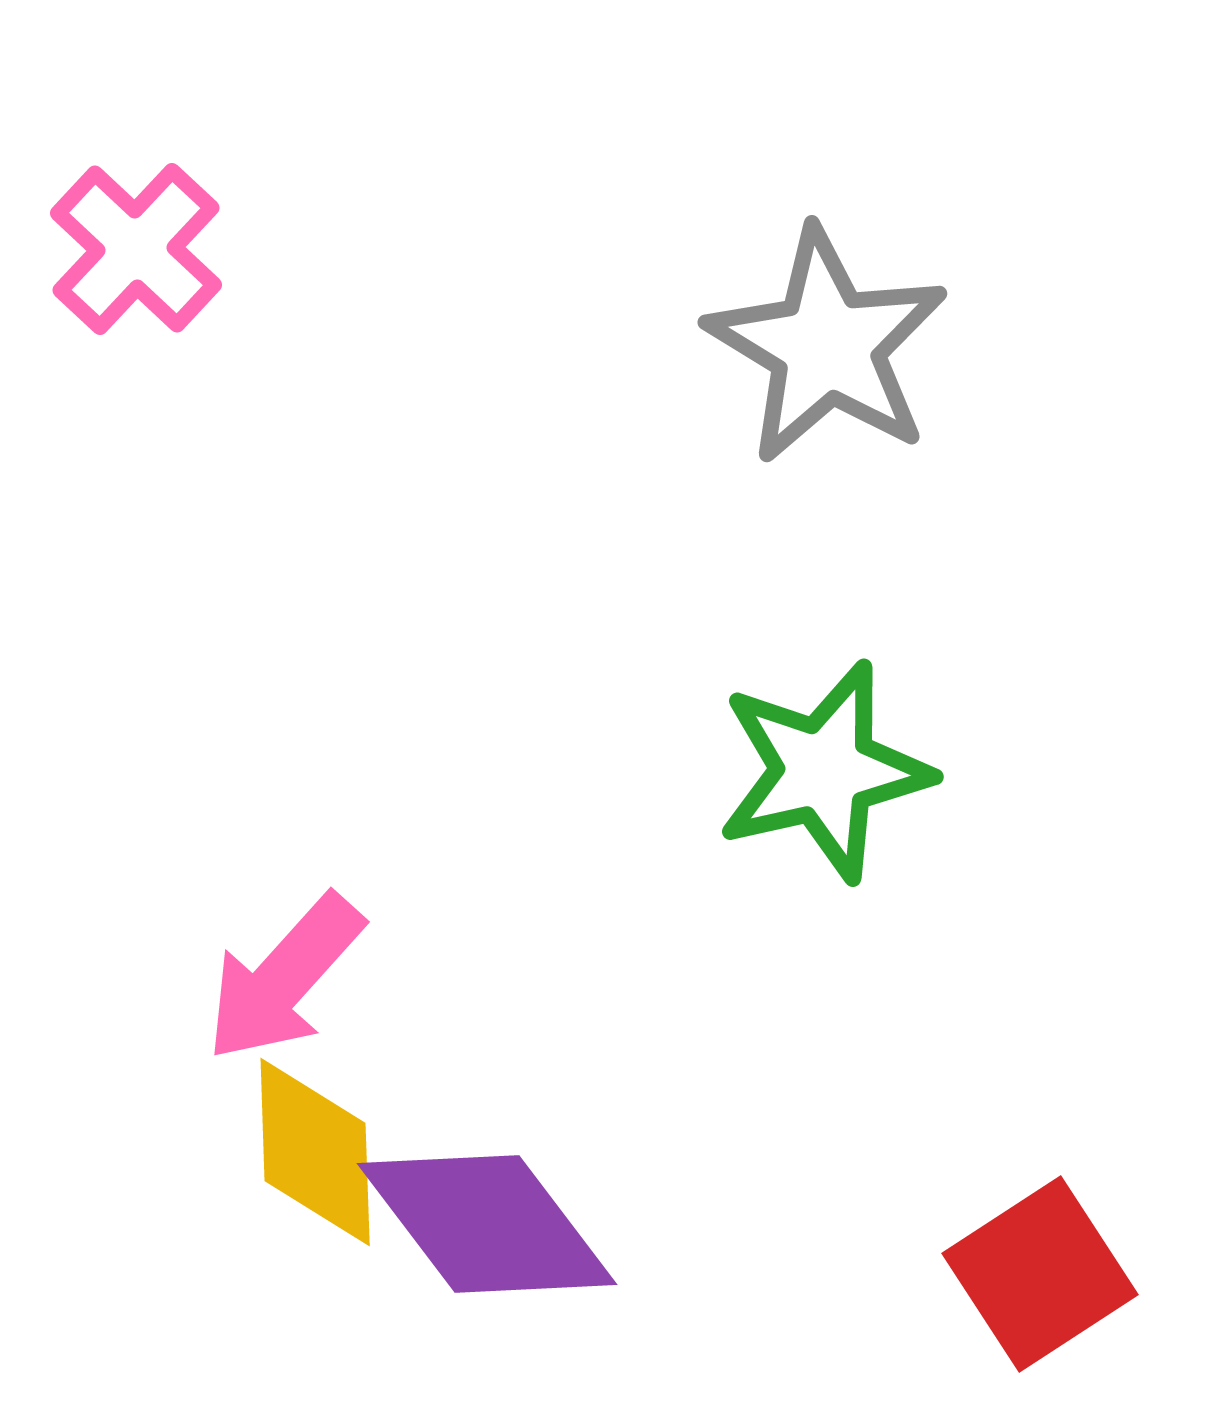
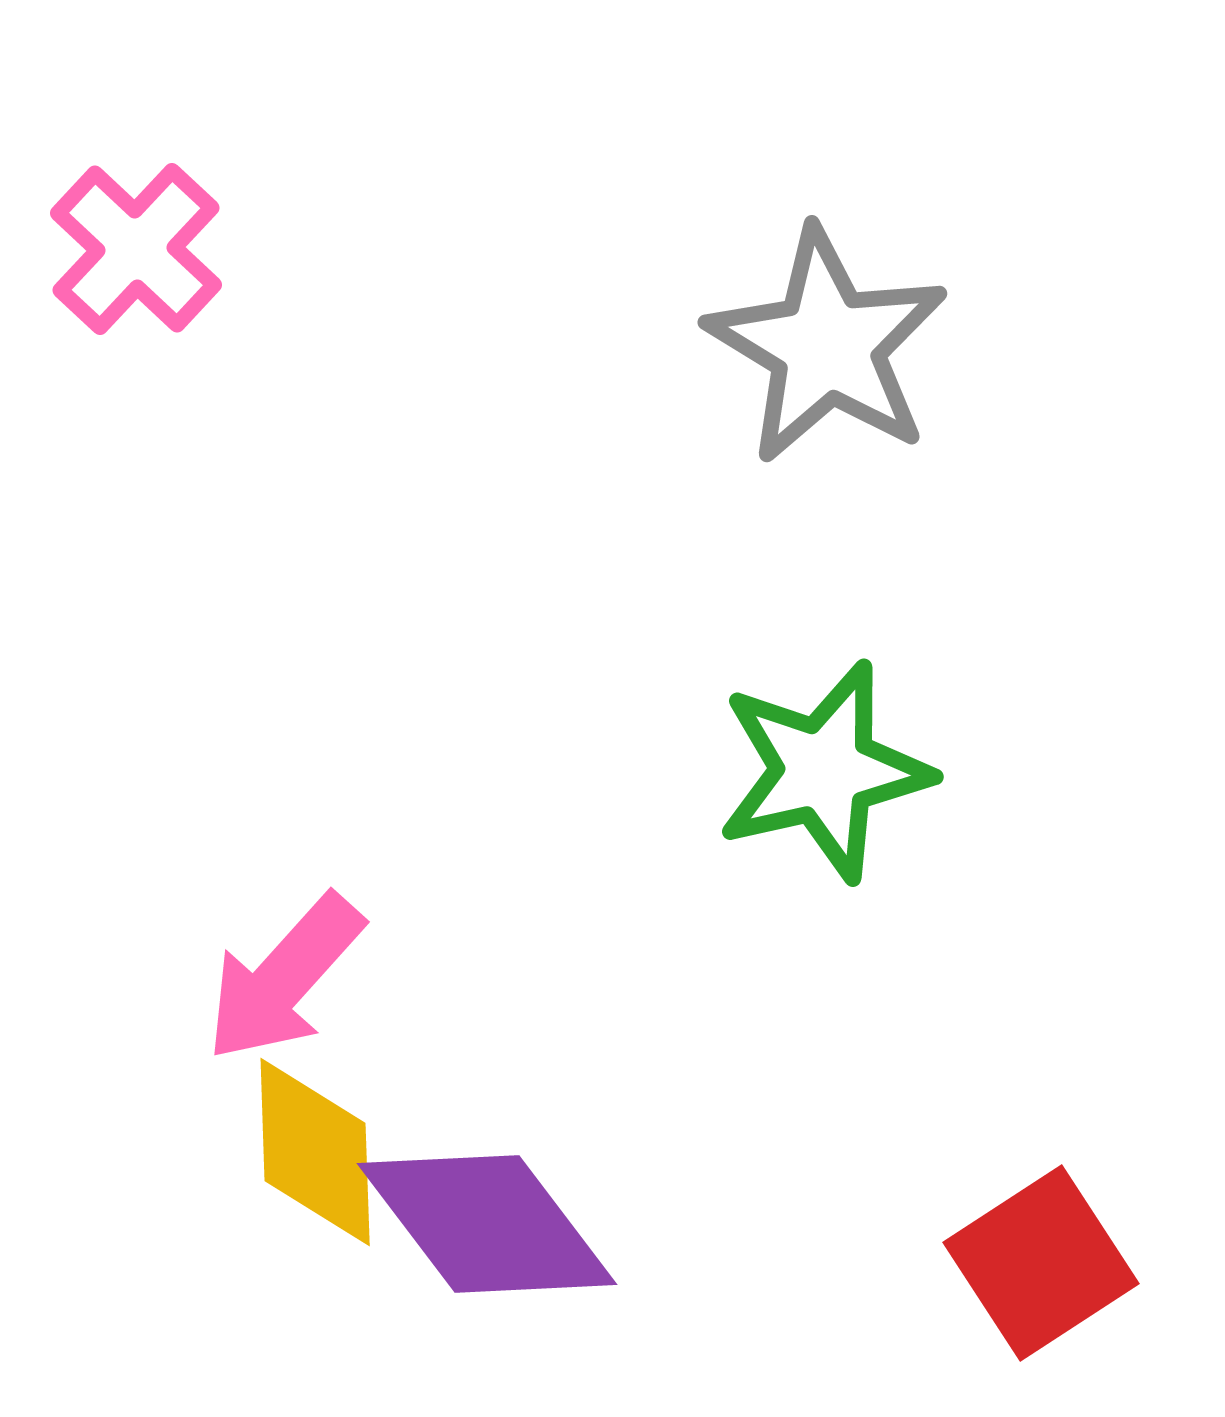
red square: moved 1 px right, 11 px up
